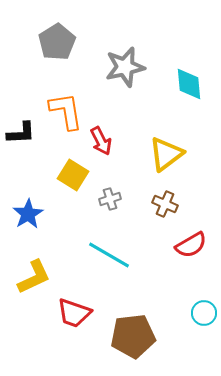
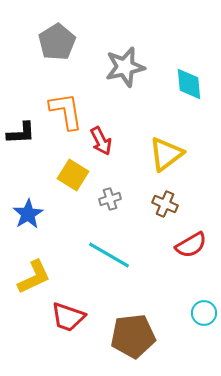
red trapezoid: moved 6 px left, 4 px down
